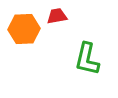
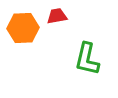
orange hexagon: moved 1 px left, 1 px up
